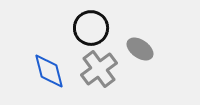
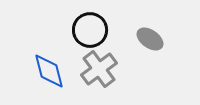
black circle: moved 1 px left, 2 px down
gray ellipse: moved 10 px right, 10 px up
